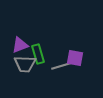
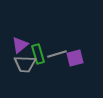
purple triangle: rotated 18 degrees counterclockwise
purple square: rotated 24 degrees counterclockwise
gray line: moved 4 px left, 12 px up
